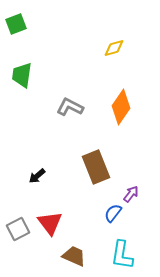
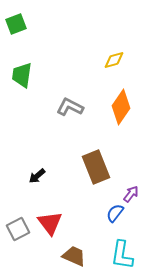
yellow diamond: moved 12 px down
blue semicircle: moved 2 px right
